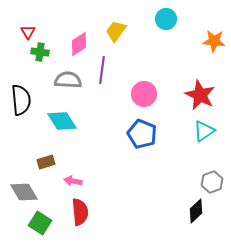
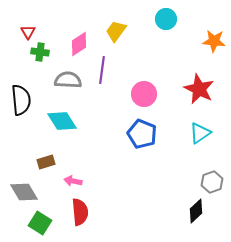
red star: moved 1 px left, 6 px up
cyan triangle: moved 4 px left, 2 px down
